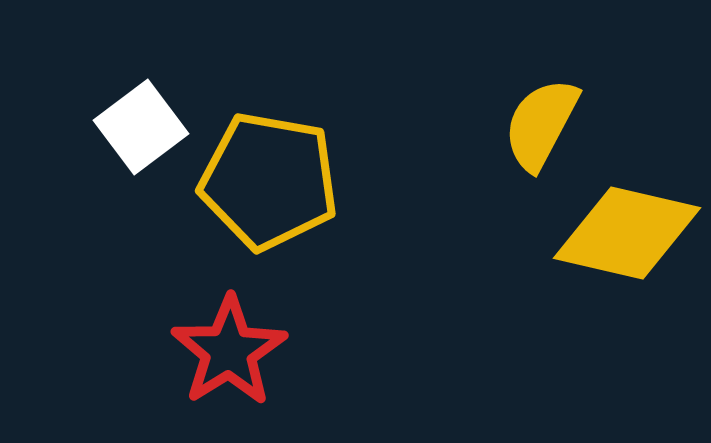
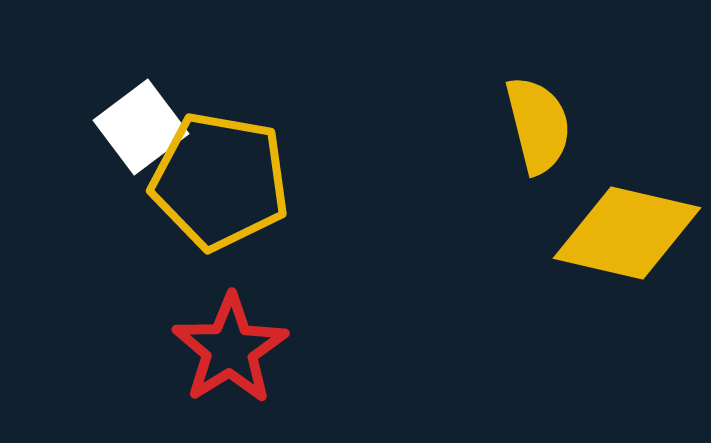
yellow semicircle: moved 3 px left, 1 px down; rotated 138 degrees clockwise
yellow pentagon: moved 49 px left
red star: moved 1 px right, 2 px up
